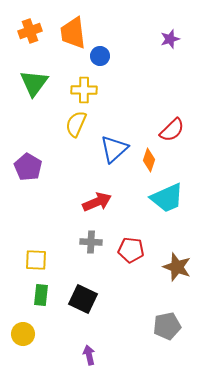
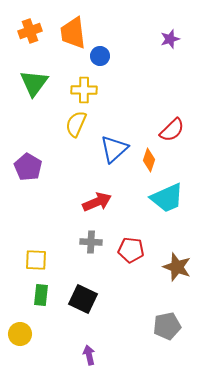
yellow circle: moved 3 px left
